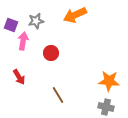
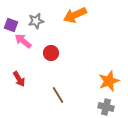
pink arrow: rotated 60 degrees counterclockwise
red arrow: moved 2 px down
orange star: rotated 25 degrees counterclockwise
